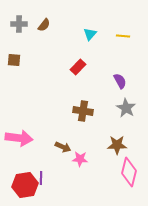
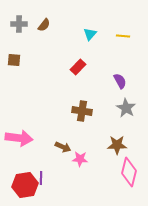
brown cross: moved 1 px left
